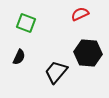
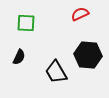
green square: rotated 18 degrees counterclockwise
black hexagon: moved 2 px down
black trapezoid: rotated 70 degrees counterclockwise
